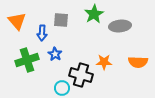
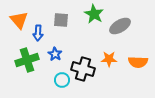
green star: rotated 12 degrees counterclockwise
orange triangle: moved 2 px right, 1 px up
gray ellipse: rotated 25 degrees counterclockwise
blue arrow: moved 4 px left
orange star: moved 5 px right, 3 px up
black cross: moved 2 px right, 6 px up
cyan circle: moved 8 px up
